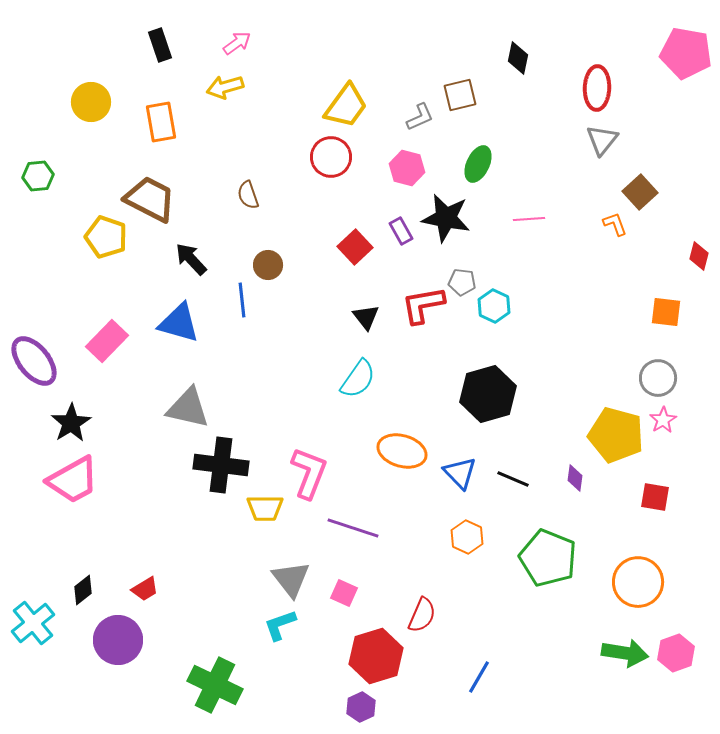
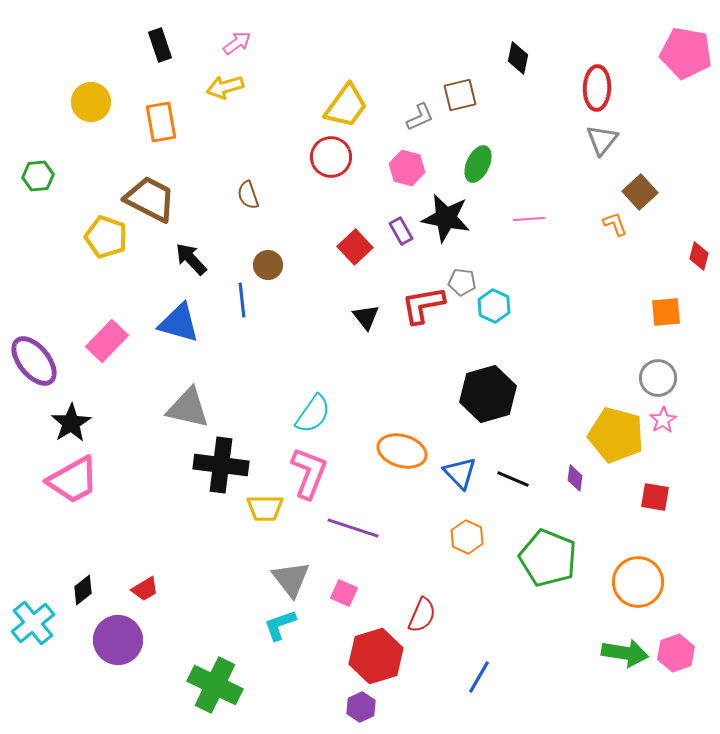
orange square at (666, 312): rotated 12 degrees counterclockwise
cyan semicircle at (358, 379): moved 45 px left, 35 px down
